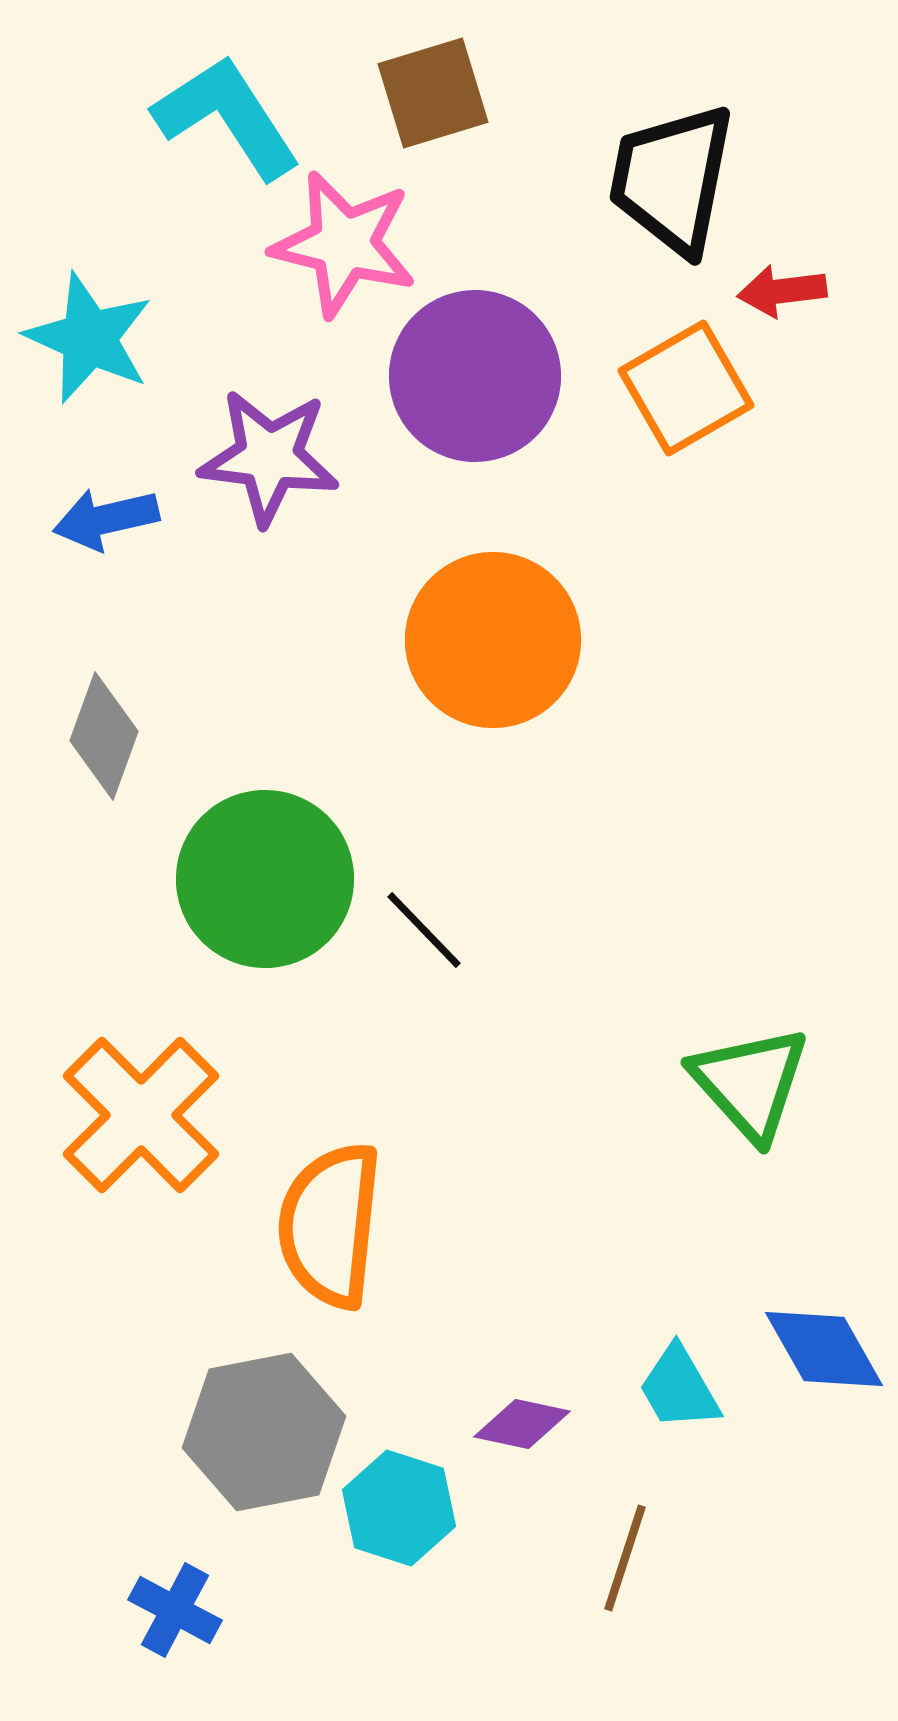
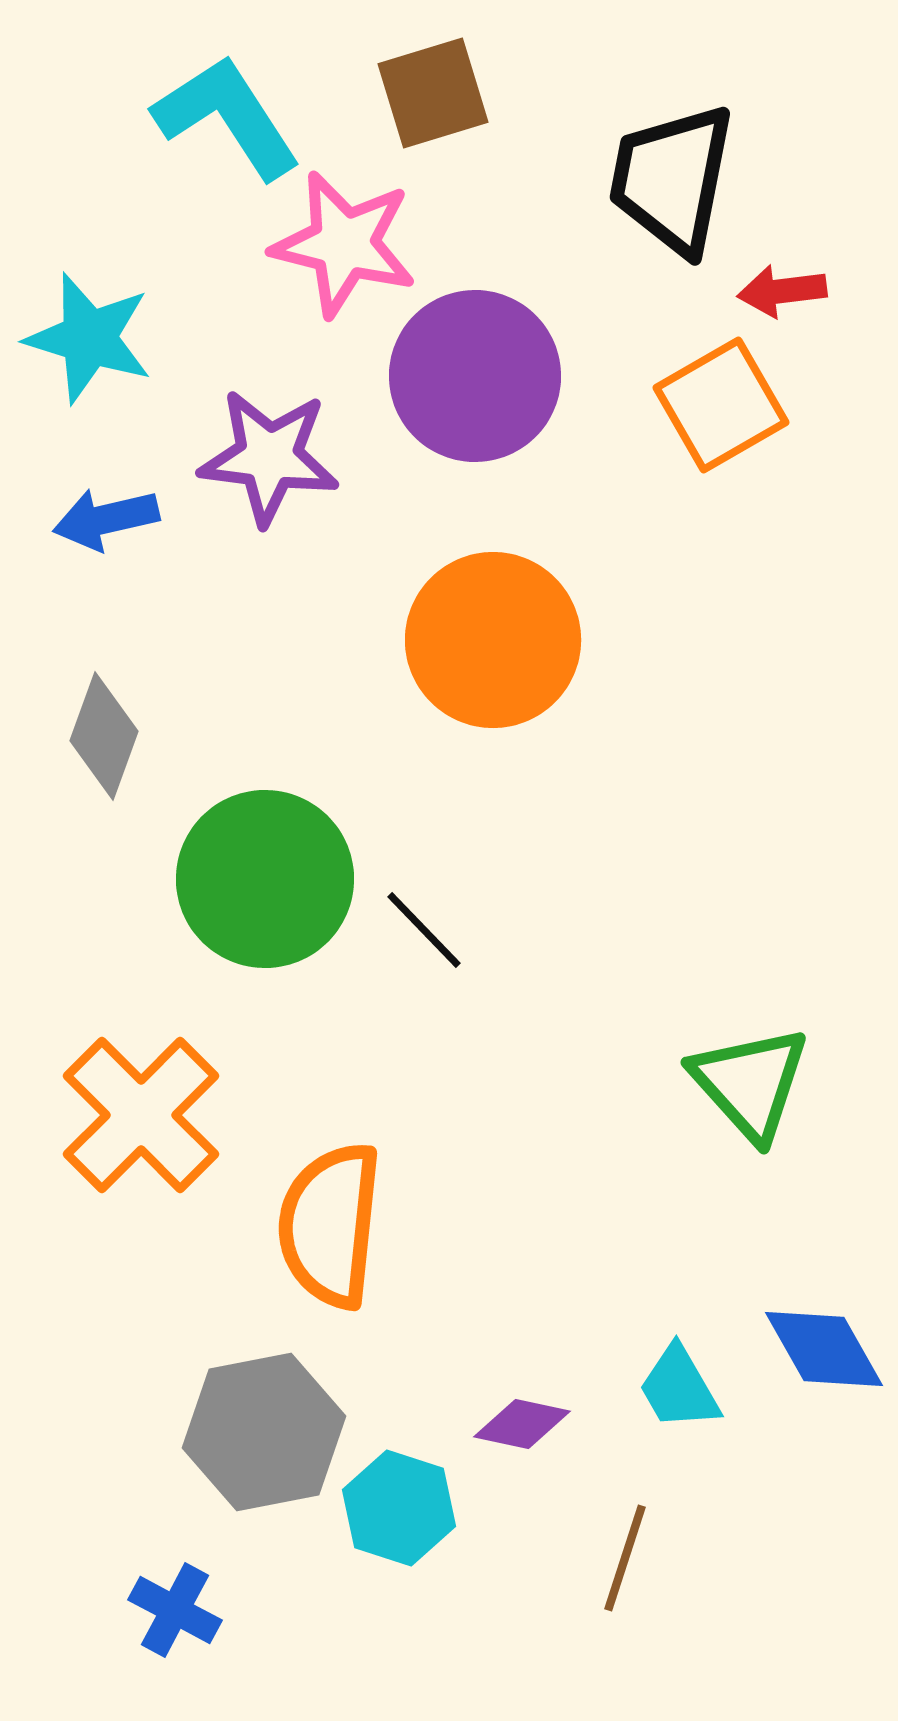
cyan star: rotated 7 degrees counterclockwise
orange square: moved 35 px right, 17 px down
